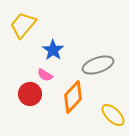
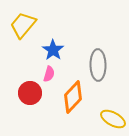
gray ellipse: rotated 72 degrees counterclockwise
pink semicircle: moved 4 px right, 1 px up; rotated 105 degrees counterclockwise
red circle: moved 1 px up
yellow ellipse: moved 4 px down; rotated 15 degrees counterclockwise
